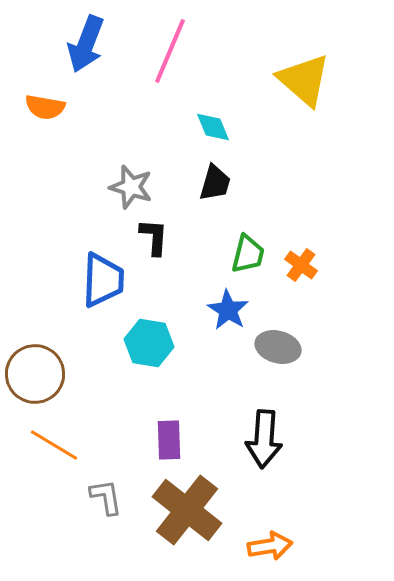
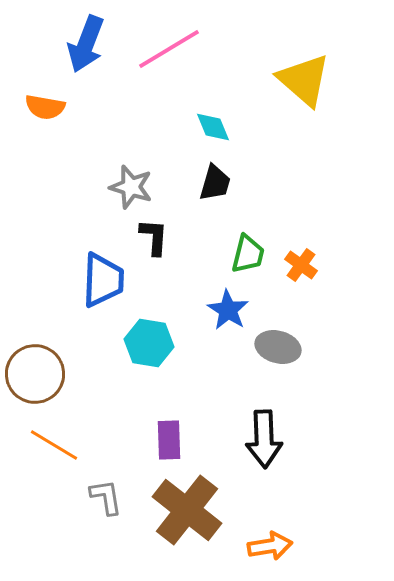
pink line: moved 1 px left, 2 px up; rotated 36 degrees clockwise
black arrow: rotated 6 degrees counterclockwise
